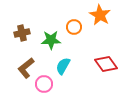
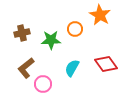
orange circle: moved 1 px right, 2 px down
cyan semicircle: moved 9 px right, 2 px down
pink circle: moved 1 px left
